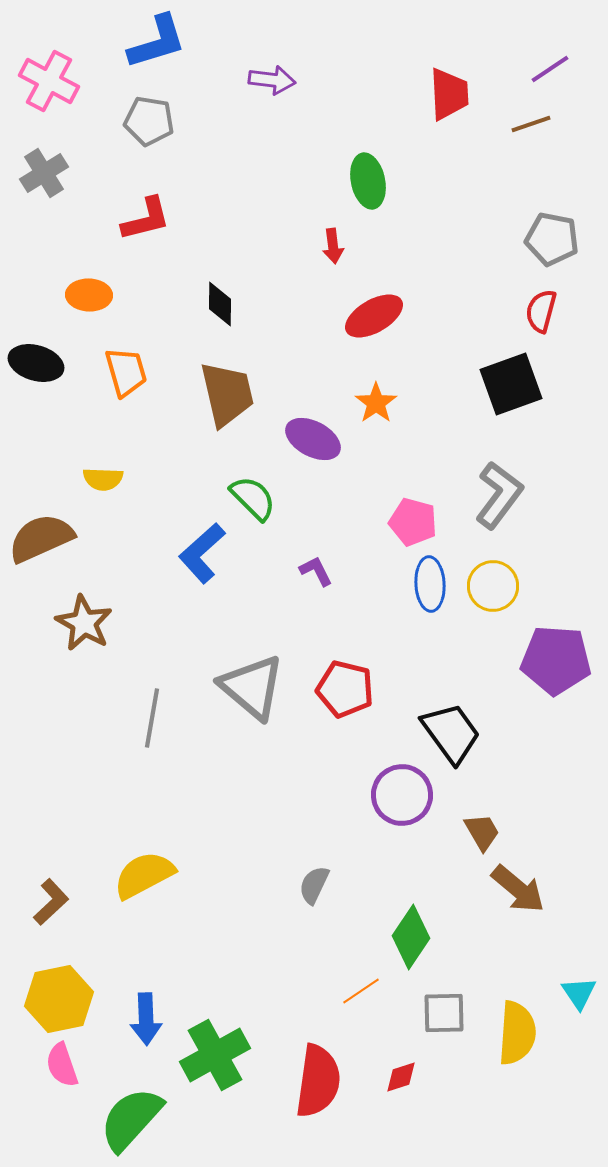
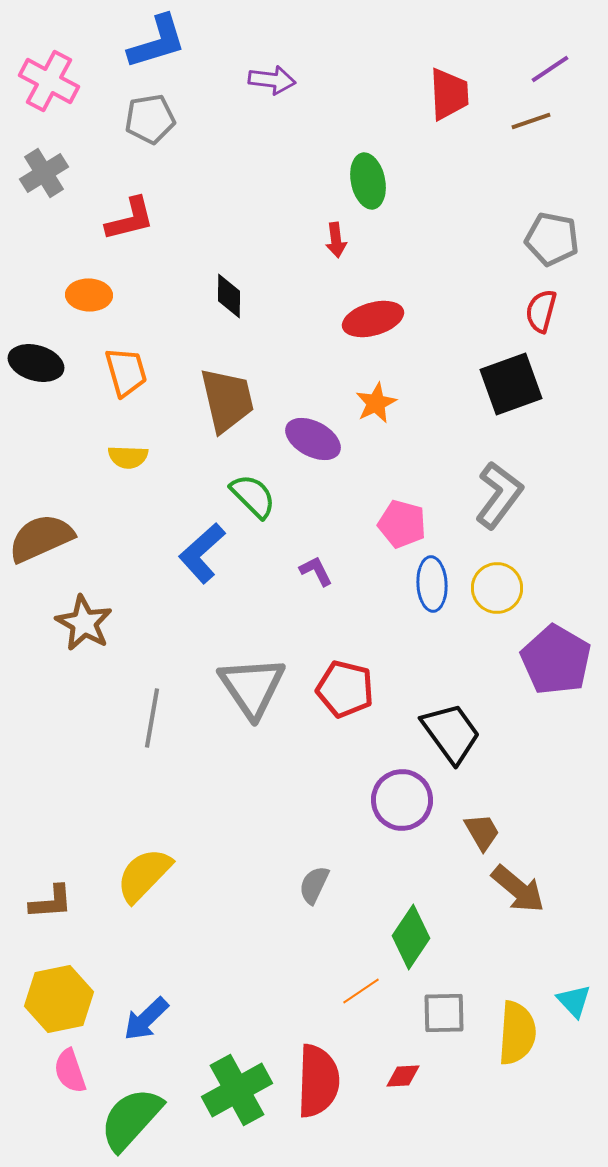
gray pentagon at (149, 121): moved 1 px right, 2 px up; rotated 18 degrees counterclockwise
brown line at (531, 124): moved 3 px up
red L-shape at (146, 219): moved 16 px left
red arrow at (333, 246): moved 3 px right, 6 px up
black diamond at (220, 304): moved 9 px right, 8 px up
red ellipse at (374, 316): moved 1 px left, 3 px down; rotated 14 degrees clockwise
brown trapezoid at (227, 394): moved 6 px down
orange star at (376, 403): rotated 9 degrees clockwise
yellow semicircle at (103, 479): moved 25 px right, 22 px up
green semicircle at (253, 498): moved 2 px up
pink pentagon at (413, 522): moved 11 px left, 2 px down
blue ellipse at (430, 584): moved 2 px right
yellow circle at (493, 586): moved 4 px right, 2 px down
purple pentagon at (556, 660): rotated 26 degrees clockwise
gray triangle at (252, 687): rotated 16 degrees clockwise
purple circle at (402, 795): moved 5 px down
yellow semicircle at (144, 875): rotated 18 degrees counterclockwise
brown L-shape at (51, 902): rotated 39 degrees clockwise
cyan triangle at (579, 993): moved 5 px left, 8 px down; rotated 9 degrees counterclockwise
blue arrow at (146, 1019): rotated 48 degrees clockwise
green cross at (215, 1055): moved 22 px right, 35 px down
pink semicircle at (62, 1065): moved 8 px right, 6 px down
red diamond at (401, 1077): moved 2 px right, 1 px up; rotated 15 degrees clockwise
red semicircle at (318, 1081): rotated 6 degrees counterclockwise
